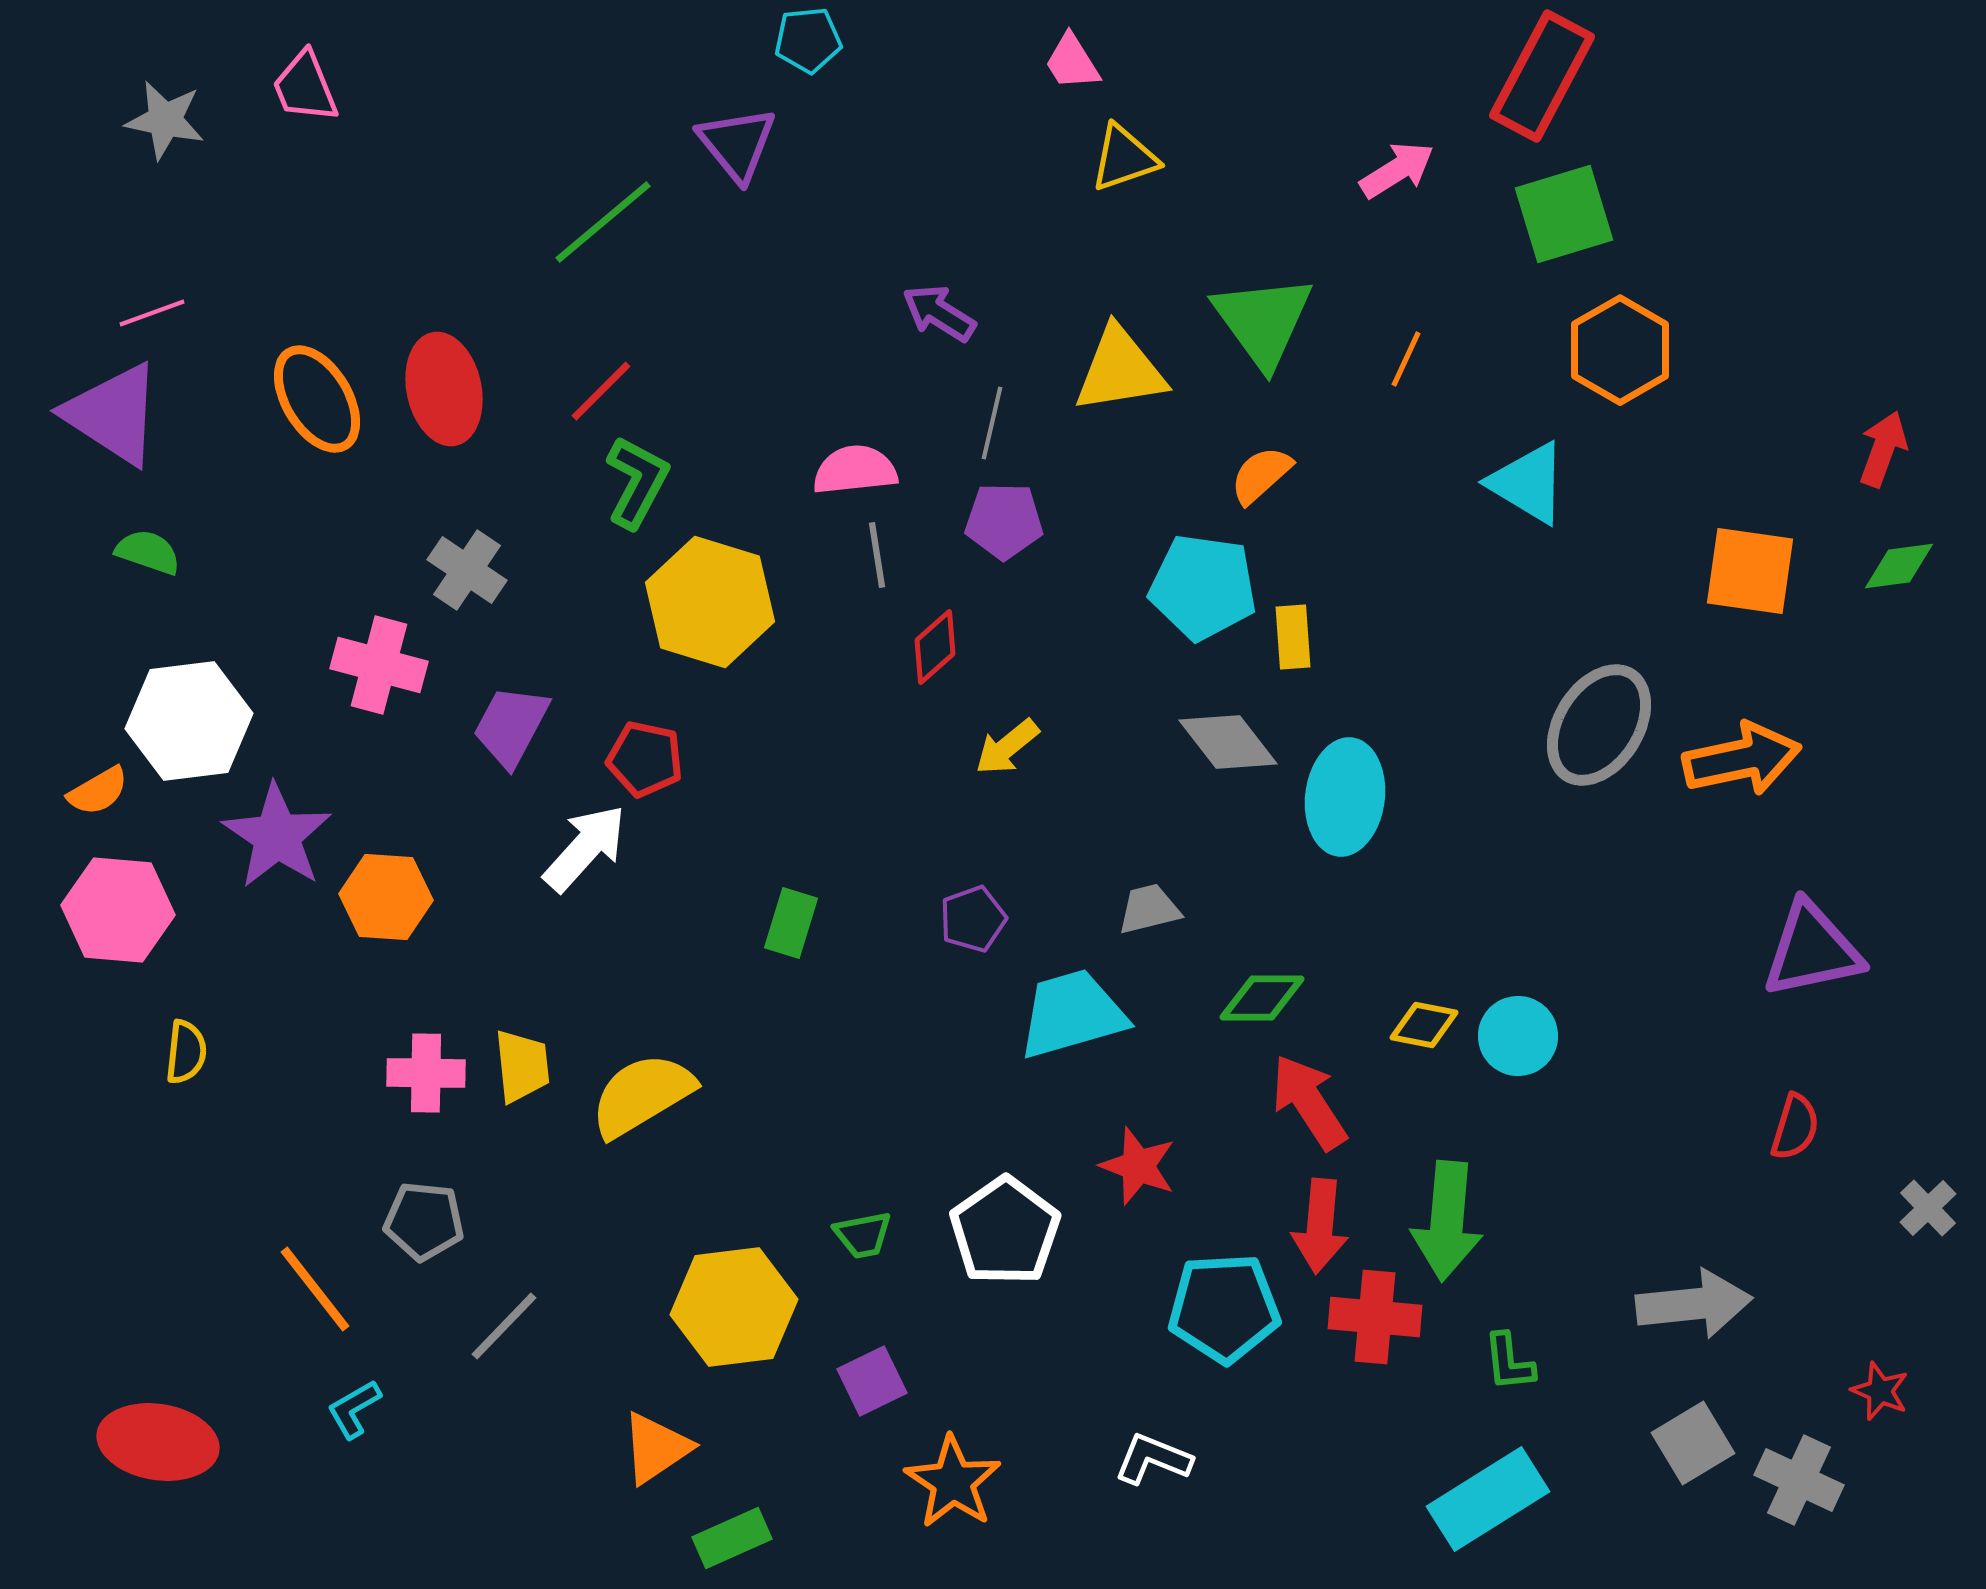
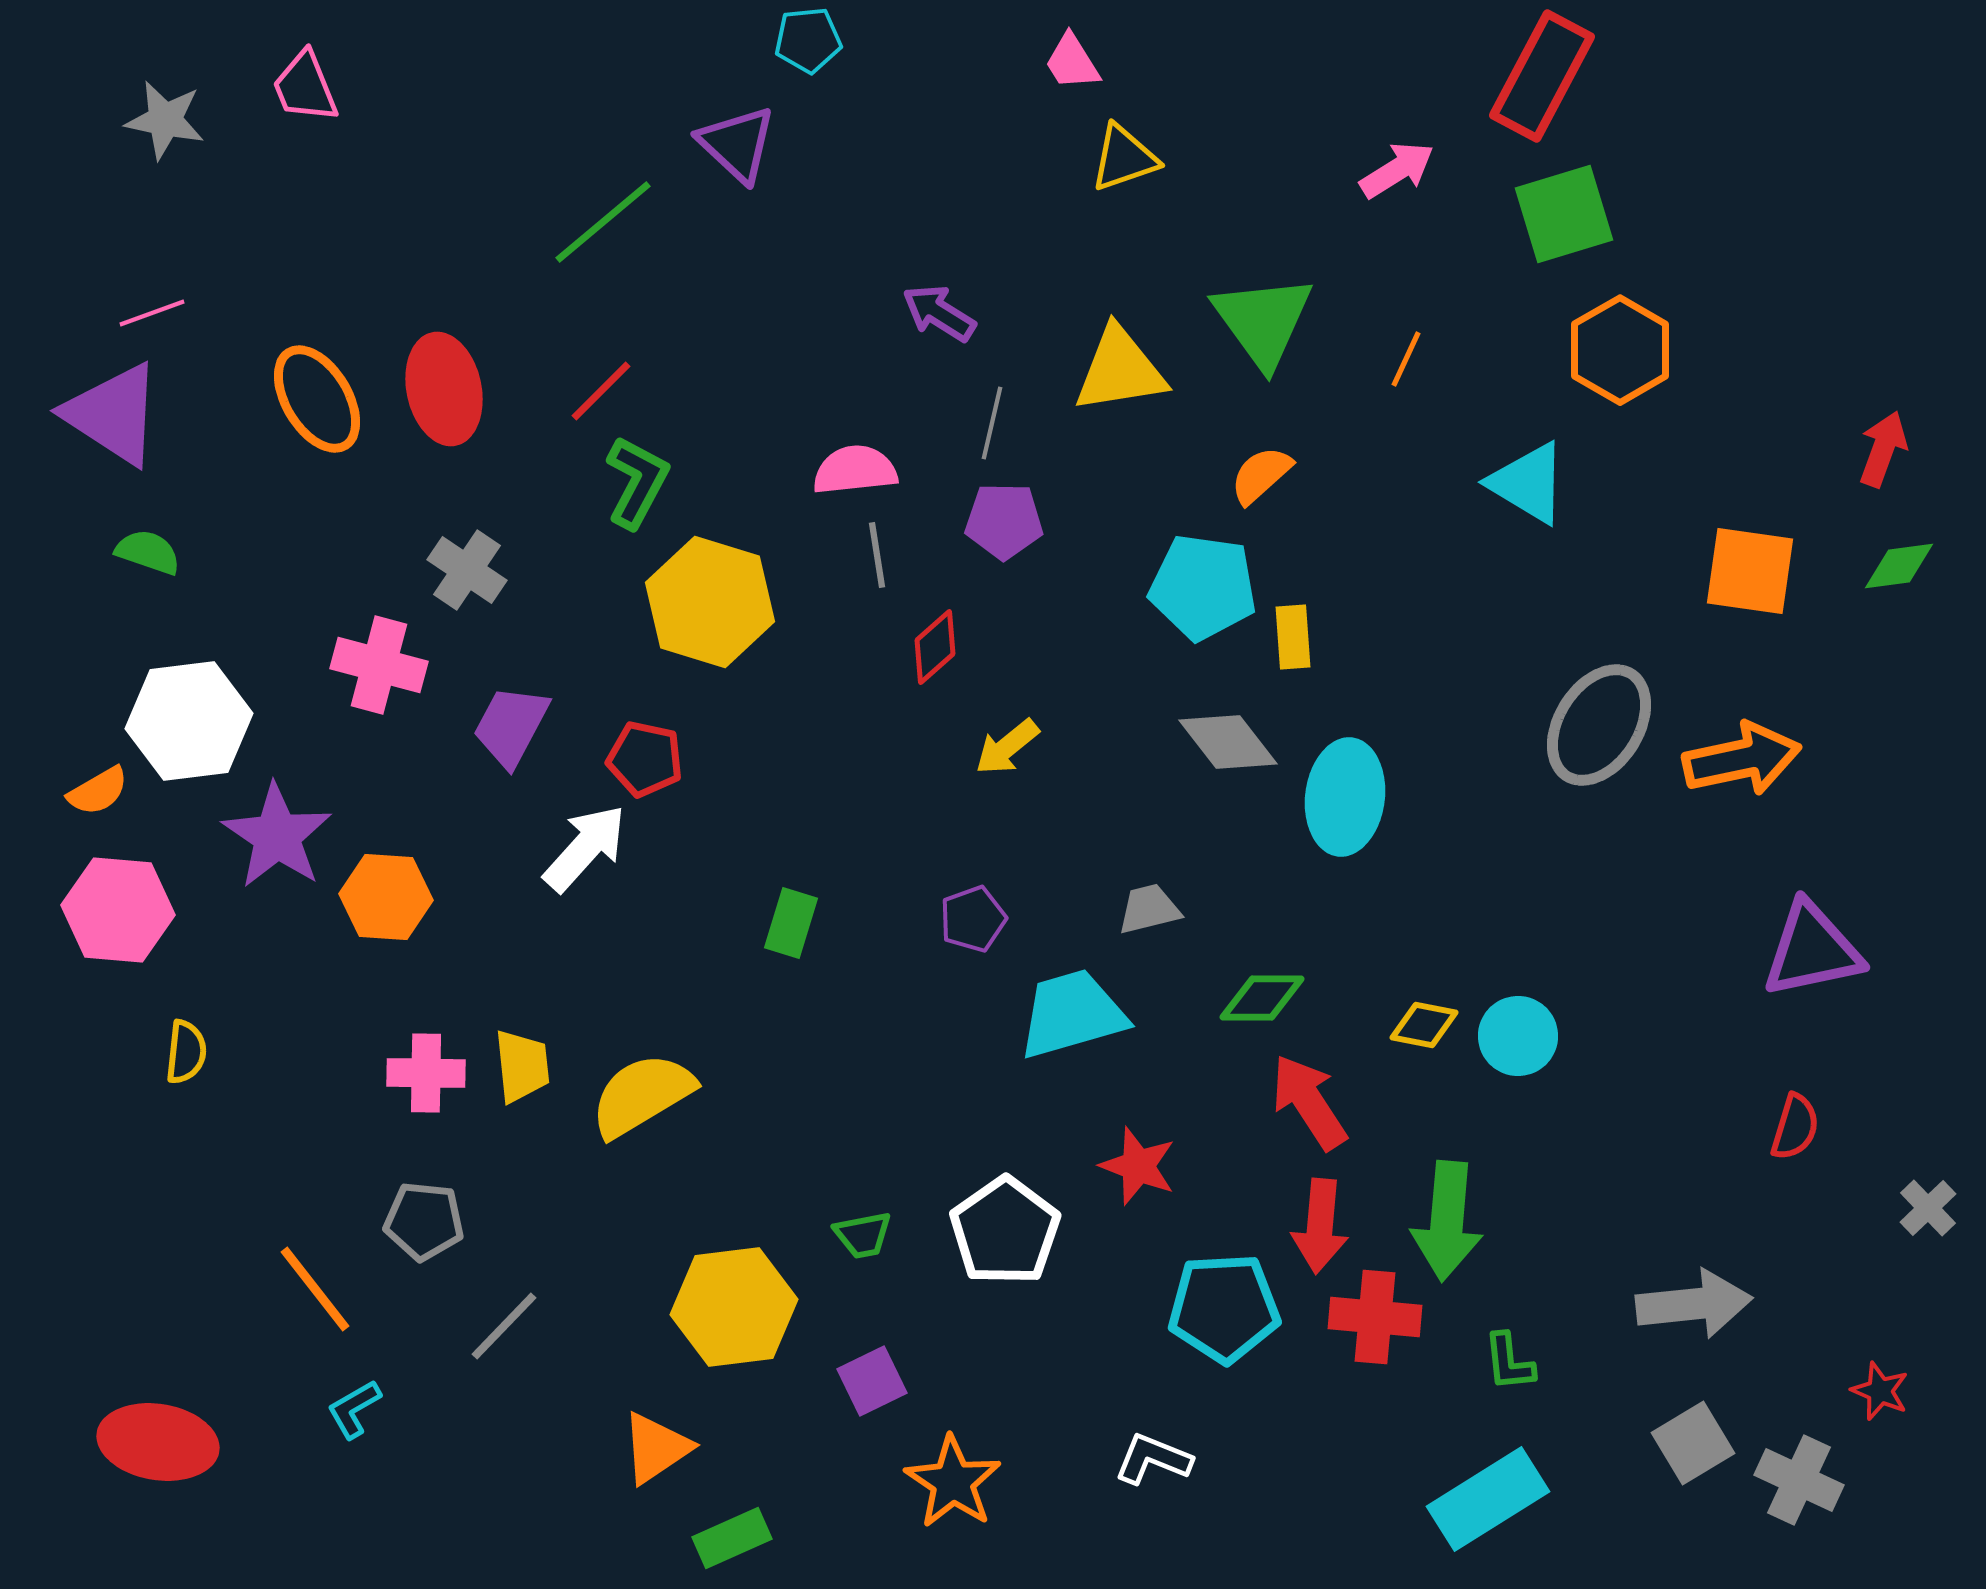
purple triangle at (737, 144): rotated 8 degrees counterclockwise
